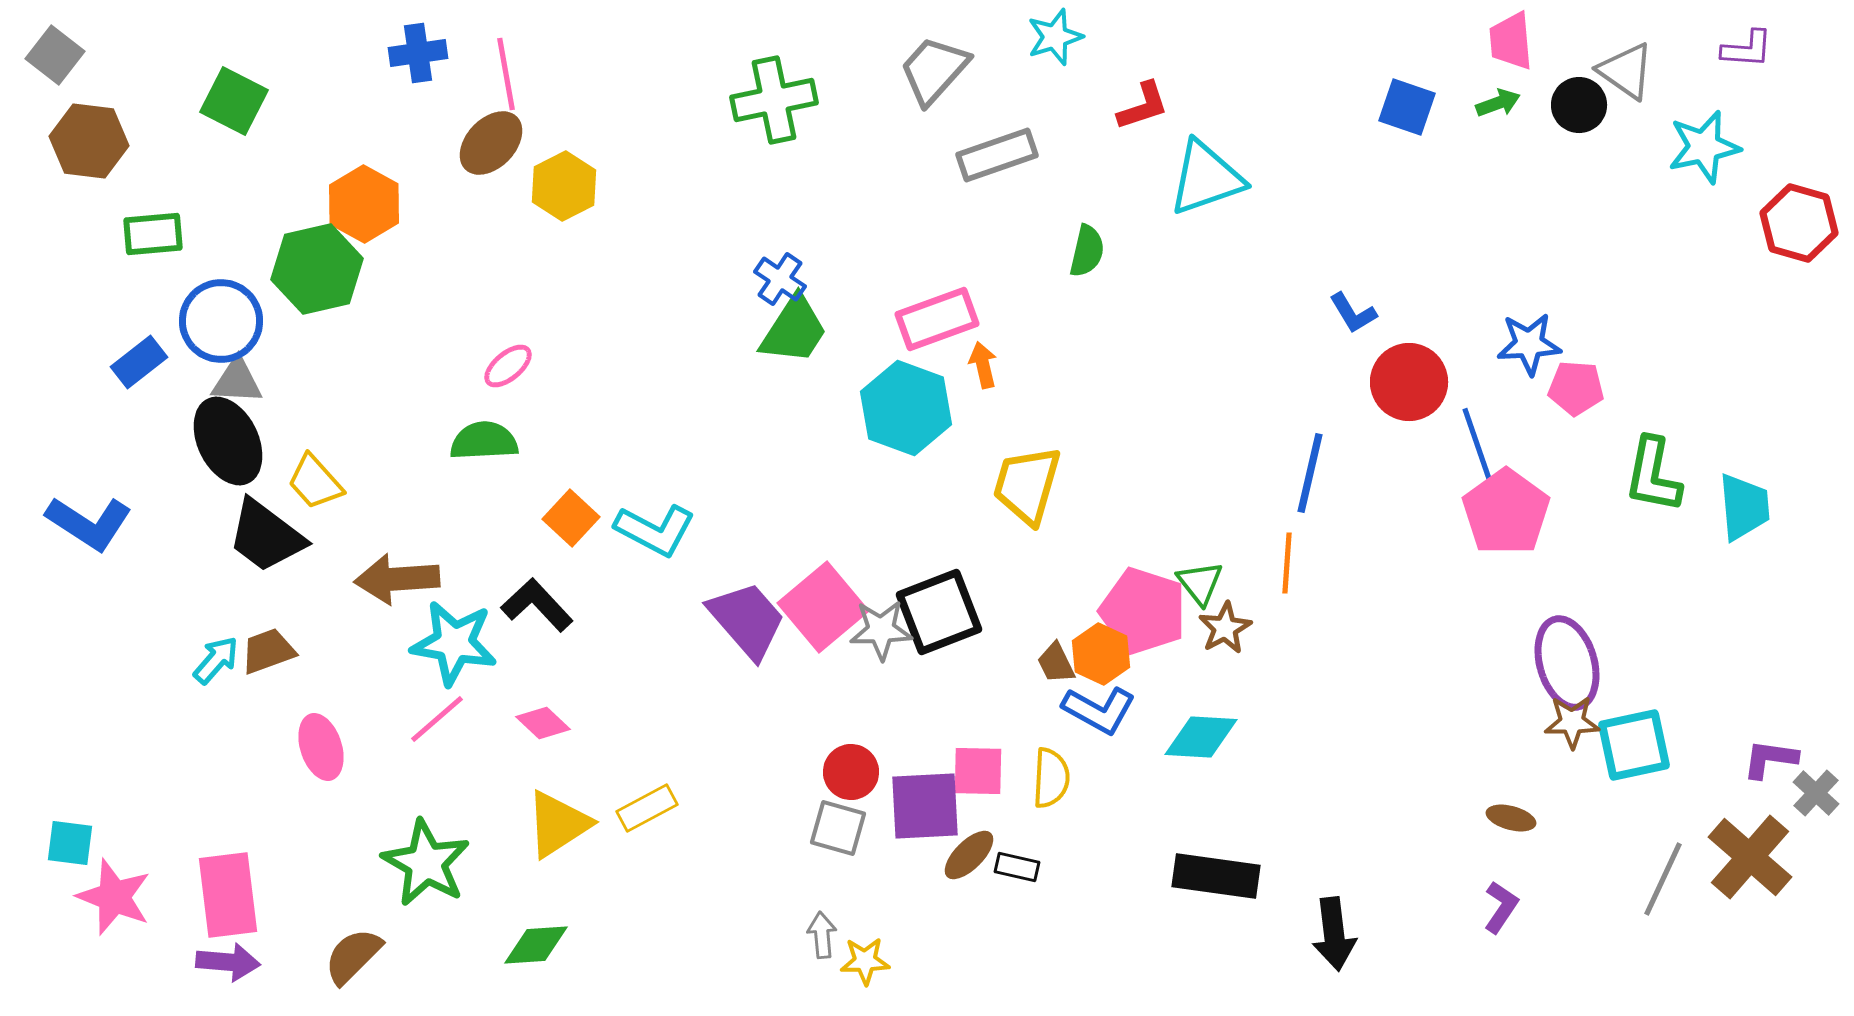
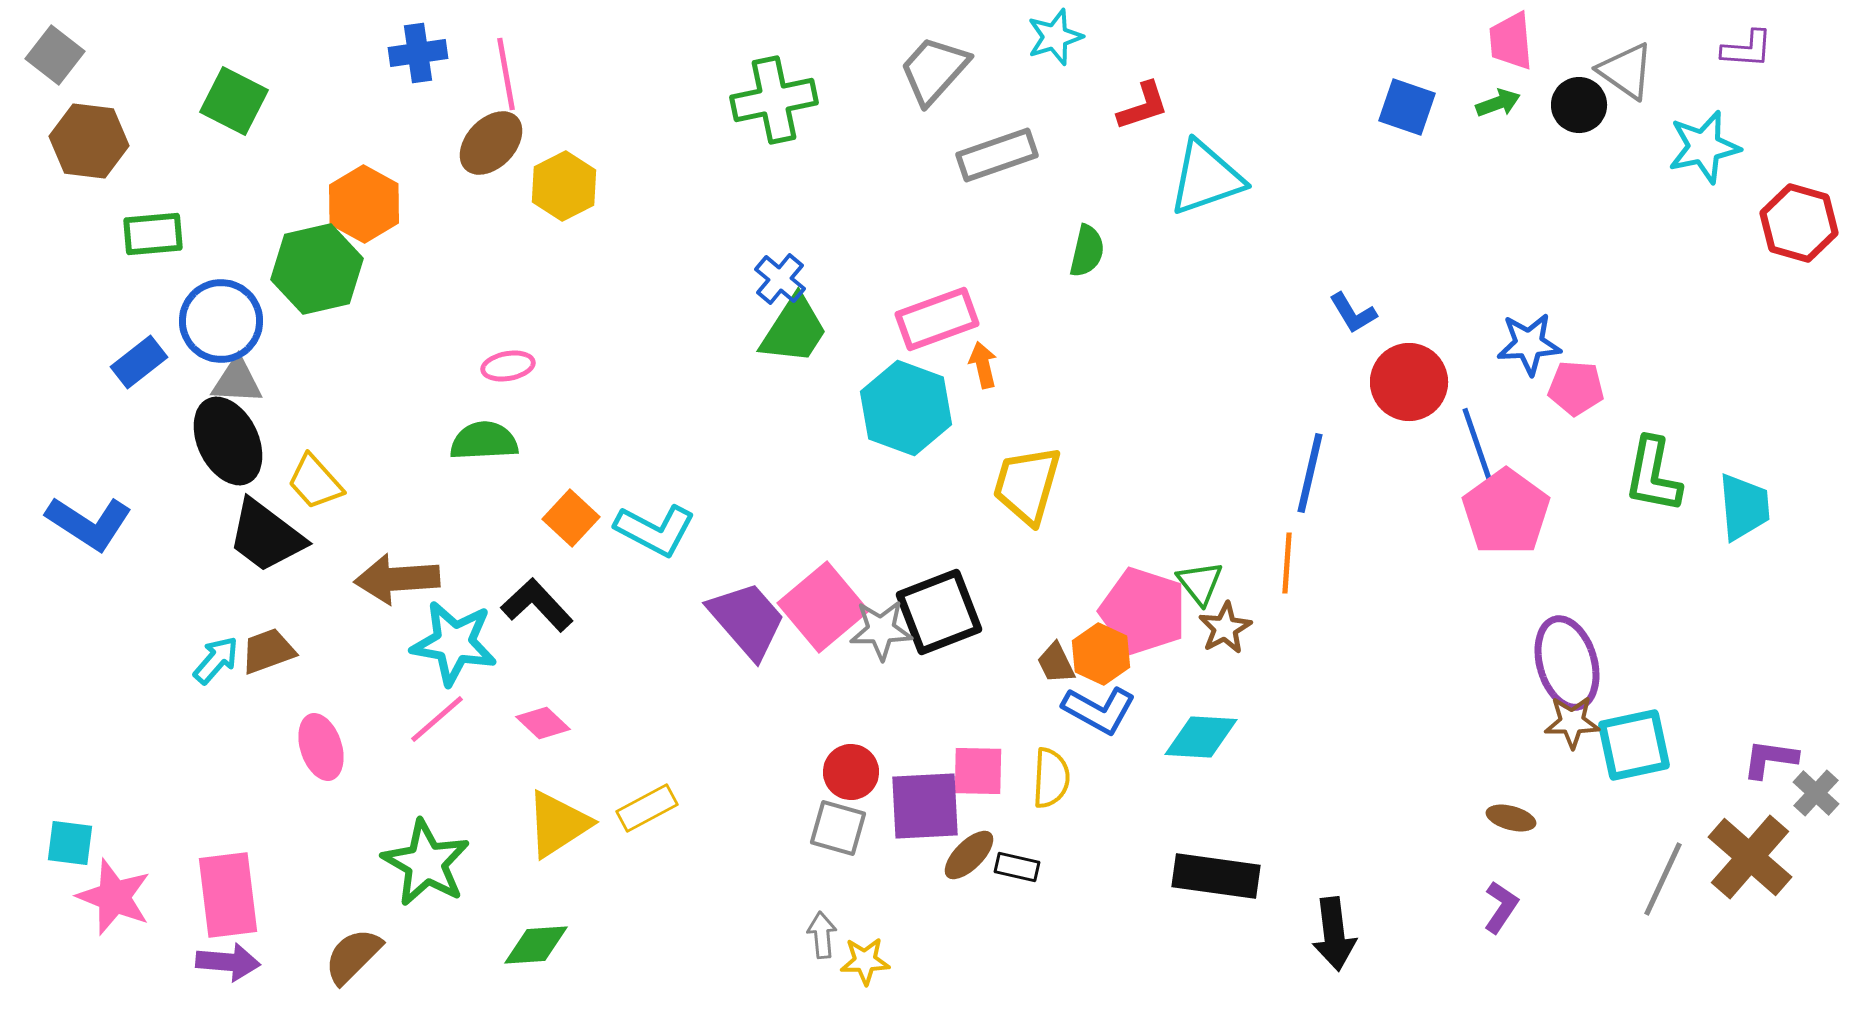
blue cross at (780, 279): rotated 6 degrees clockwise
pink ellipse at (508, 366): rotated 30 degrees clockwise
